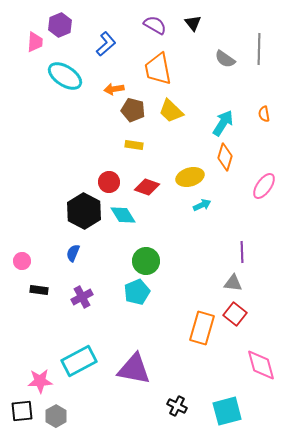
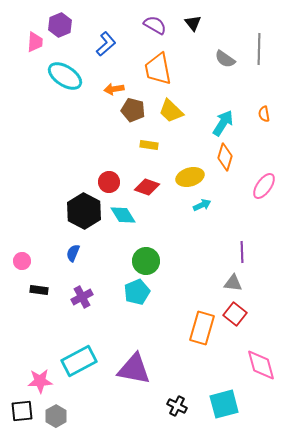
yellow rectangle at (134, 145): moved 15 px right
cyan square at (227, 411): moved 3 px left, 7 px up
